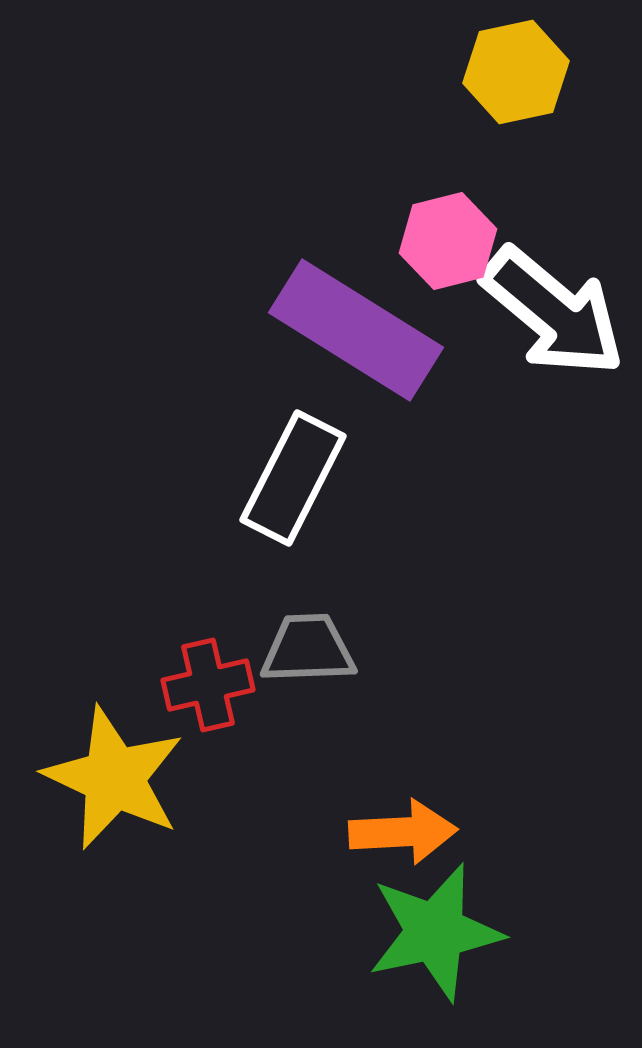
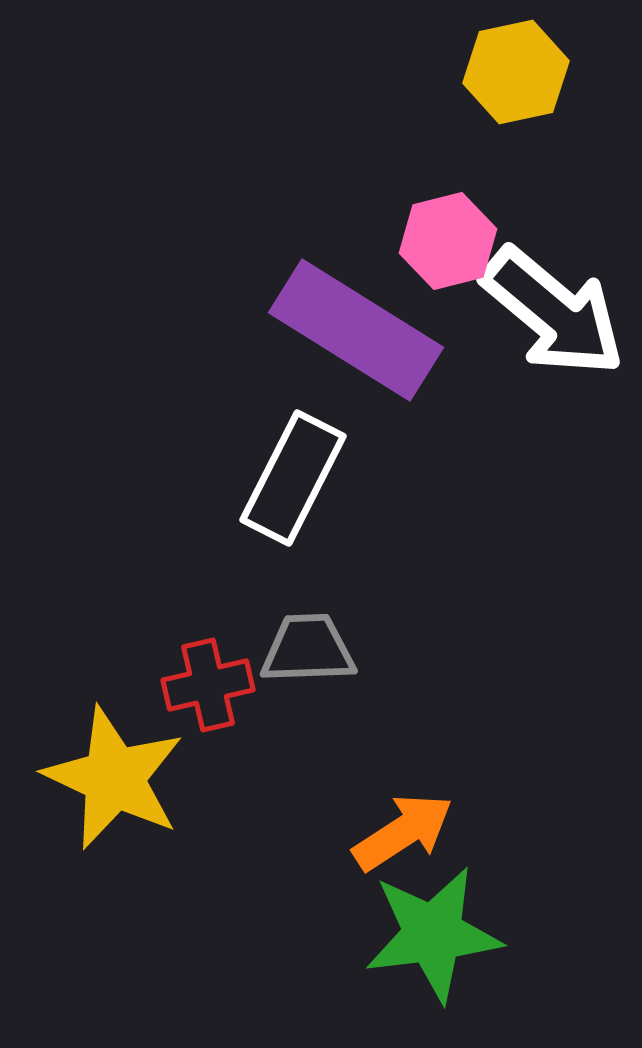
orange arrow: rotated 30 degrees counterclockwise
green star: moved 2 px left, 2 px down; rotated 5 degrees clockwise
